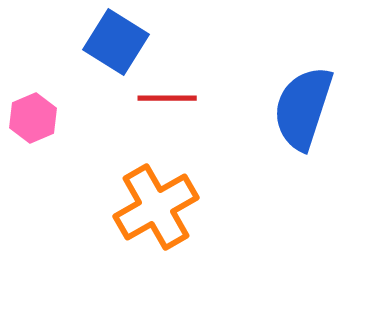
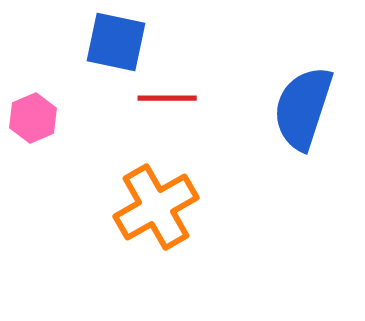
blue square: rotated 20 degrees counterclockwise
